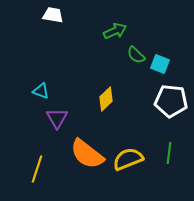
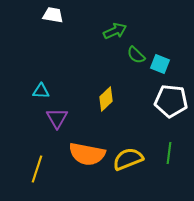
cyan triangle: rotated 18 degrees counterclockwise
orange semicircle: rotated 27 degrees counterclockwise
